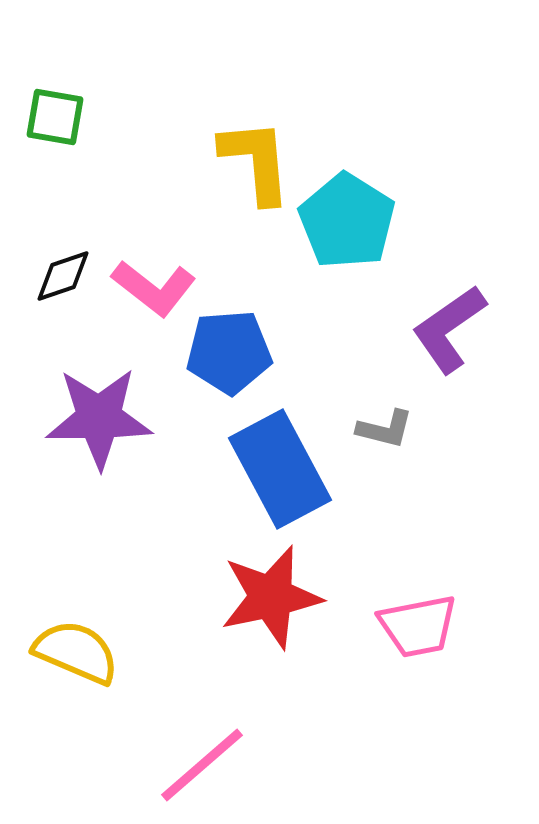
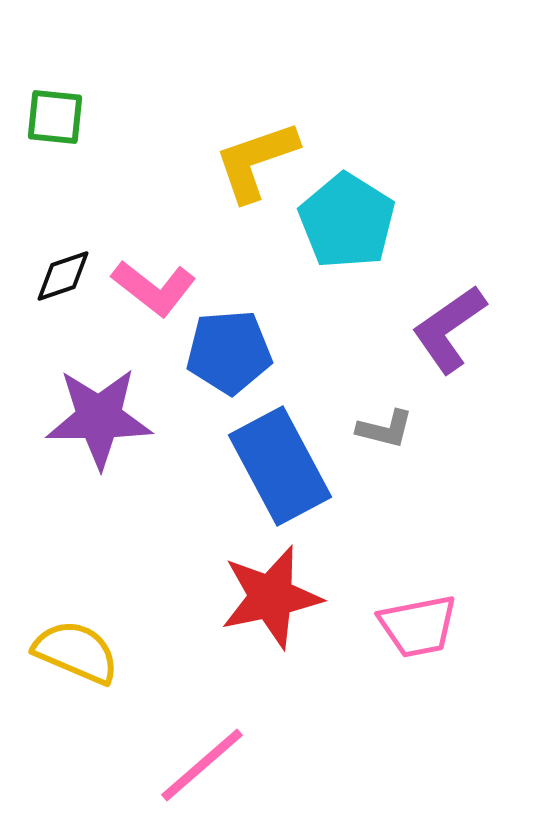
green square: rotated 4 degrees counterclockwise
yellow L-shape: rotated 104 degrees counterclockwise
blue rectangle: moved 3 px up
